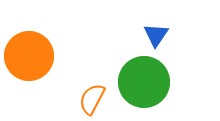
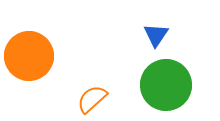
green circle: moved 22 px right, 3 px down
orange semicircle: rotated 20 degrees clockwise
